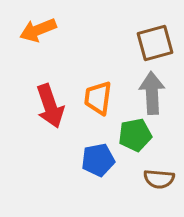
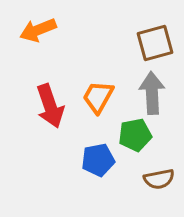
orange trapezoid: moved 1 px up; rotated 21 degrees clockwise
brown semicircle: rotated 16 degrees counterclockwise
